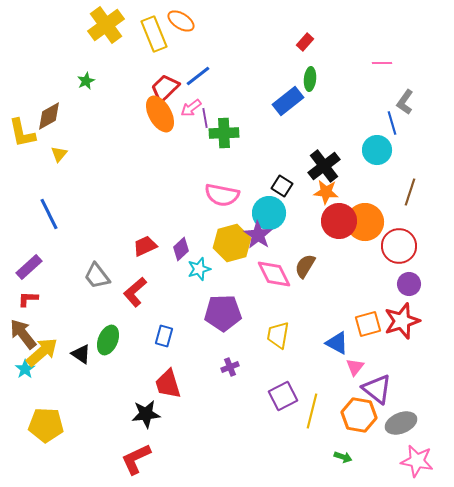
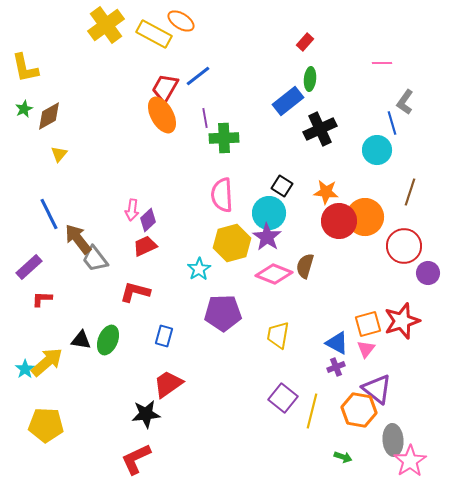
yellow rectangle at (154, 34): rotated 40 degrees counterclockwise
green star at (86, 81): moved 62 px left, 28 px down
red trapezoid at (165, 88): rotated 16 degrees counterclockwise
pink arrow at (191, 108): moved 59 px left, 102 px down; rotated 45 degrees counterclockwise
orange ellipse at (160, 114): moved 2 px right, 1 px down
yellow L-shape at (22, 133): moved 3 px right, 65 px up
green cross at (224, 133): moved 5 px down
black cross at (324, 166): moved 4 px left, 37 px up; rotated 12 degrees clockwise
pink semicircle at (222, 195): rotated 76 degrees clockwise
orange circle at (365, 222): moved 5 px up
purple star at (258, 235): moved 9 px right, 2 px down
red circle at (399, 246): moved 5 px right
purple diamond at (181, 249): moved 33 px left, 29 px up
brown semicircle at (305, 266): rotated 15 degrees counterclockwise
cyan star at (199, 269): rotated 15 degrees counterclockwise
pink diamond at (274, 274): rotated 42 degrees counterclockwise
gray trapezoid at (97, 276): moved 2 px left, 17 px up
purple circle at (409, 284): moved 19 px right, 11 px up
red L-shape at (135, 292): rotated 56 degrees clockwise
red L-shape at (28, 299): moved 14 px right
brown arrow at (23, 334): moved 55 px right, 95 px up
yellow arrow at (42, 352): moved 5 px right, 10 px down
black triangle at (81, 354): moved 14 px up; rotated 25 degrees counterclockwise
purple cross at (230, 367): moved 106 px right
pink triangle at (355, 367): moved 11 px right, 18 px up
red trapezoid at (168, 384): rotated 72 degrees clockwise
purple square at (283, 396): moved 2 px down; rotated 24 degrees counterclockwise
orange hexagon at (359, 415): moved 5 px up
gray ellipse at (401, 423): moved 8 px left, 17 px down; rotated 72 degrees counterclockwise
pink star at (417, 461): moved 7 px left; rotated 28 degrees clockwise
